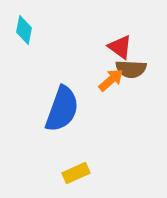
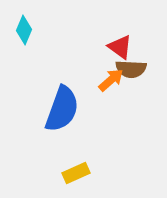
cyan diamond: rotated 12 degrees clockwise
